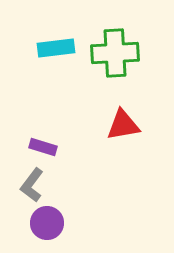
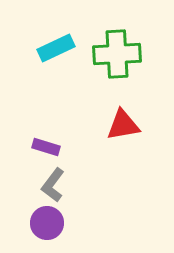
cyan rectangle: rotated 18 degrees counterclockwise
green cross: moved 2 px right, 1 px down
purple rectangle: moved 3 px right
gray L-shape: moved 21 px right
